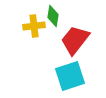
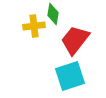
green diamond: moved 2 px up
